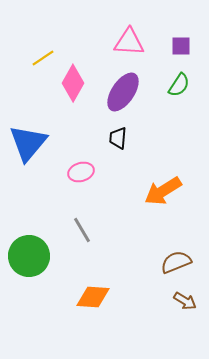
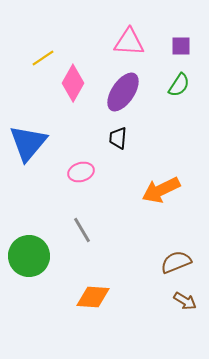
orange arrow: moved 2 px left, 1 px up; rotated 6 degrees clockwise
